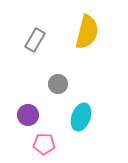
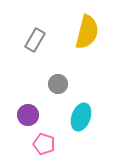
pink pentagon: rotated 15 degrees clockwise
